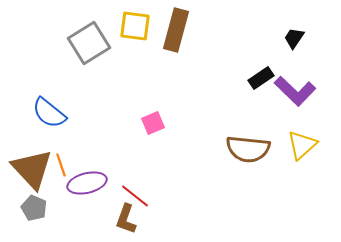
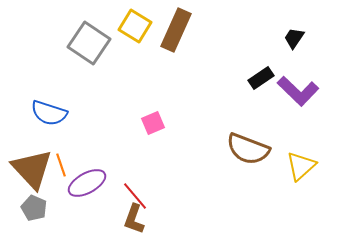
yellow square: rotated 24 degrees clockwise
brown rectangle: rotated 9 degrees clockwise
gray square: rotated 24 degrees counterclockwise
purple L-shape: moved 3 px right
blue semicircle: rotated 21 degrees counterclockwise
yellow triangle: moved 1 px left, 21 px down
brown semicircle: rotated 15 degrees clockwise
purple ellipse: rotated 15 degrees counterclockwise
red line: rotated 12 degrees clockwise
brown L-shape: moved 8 px right
